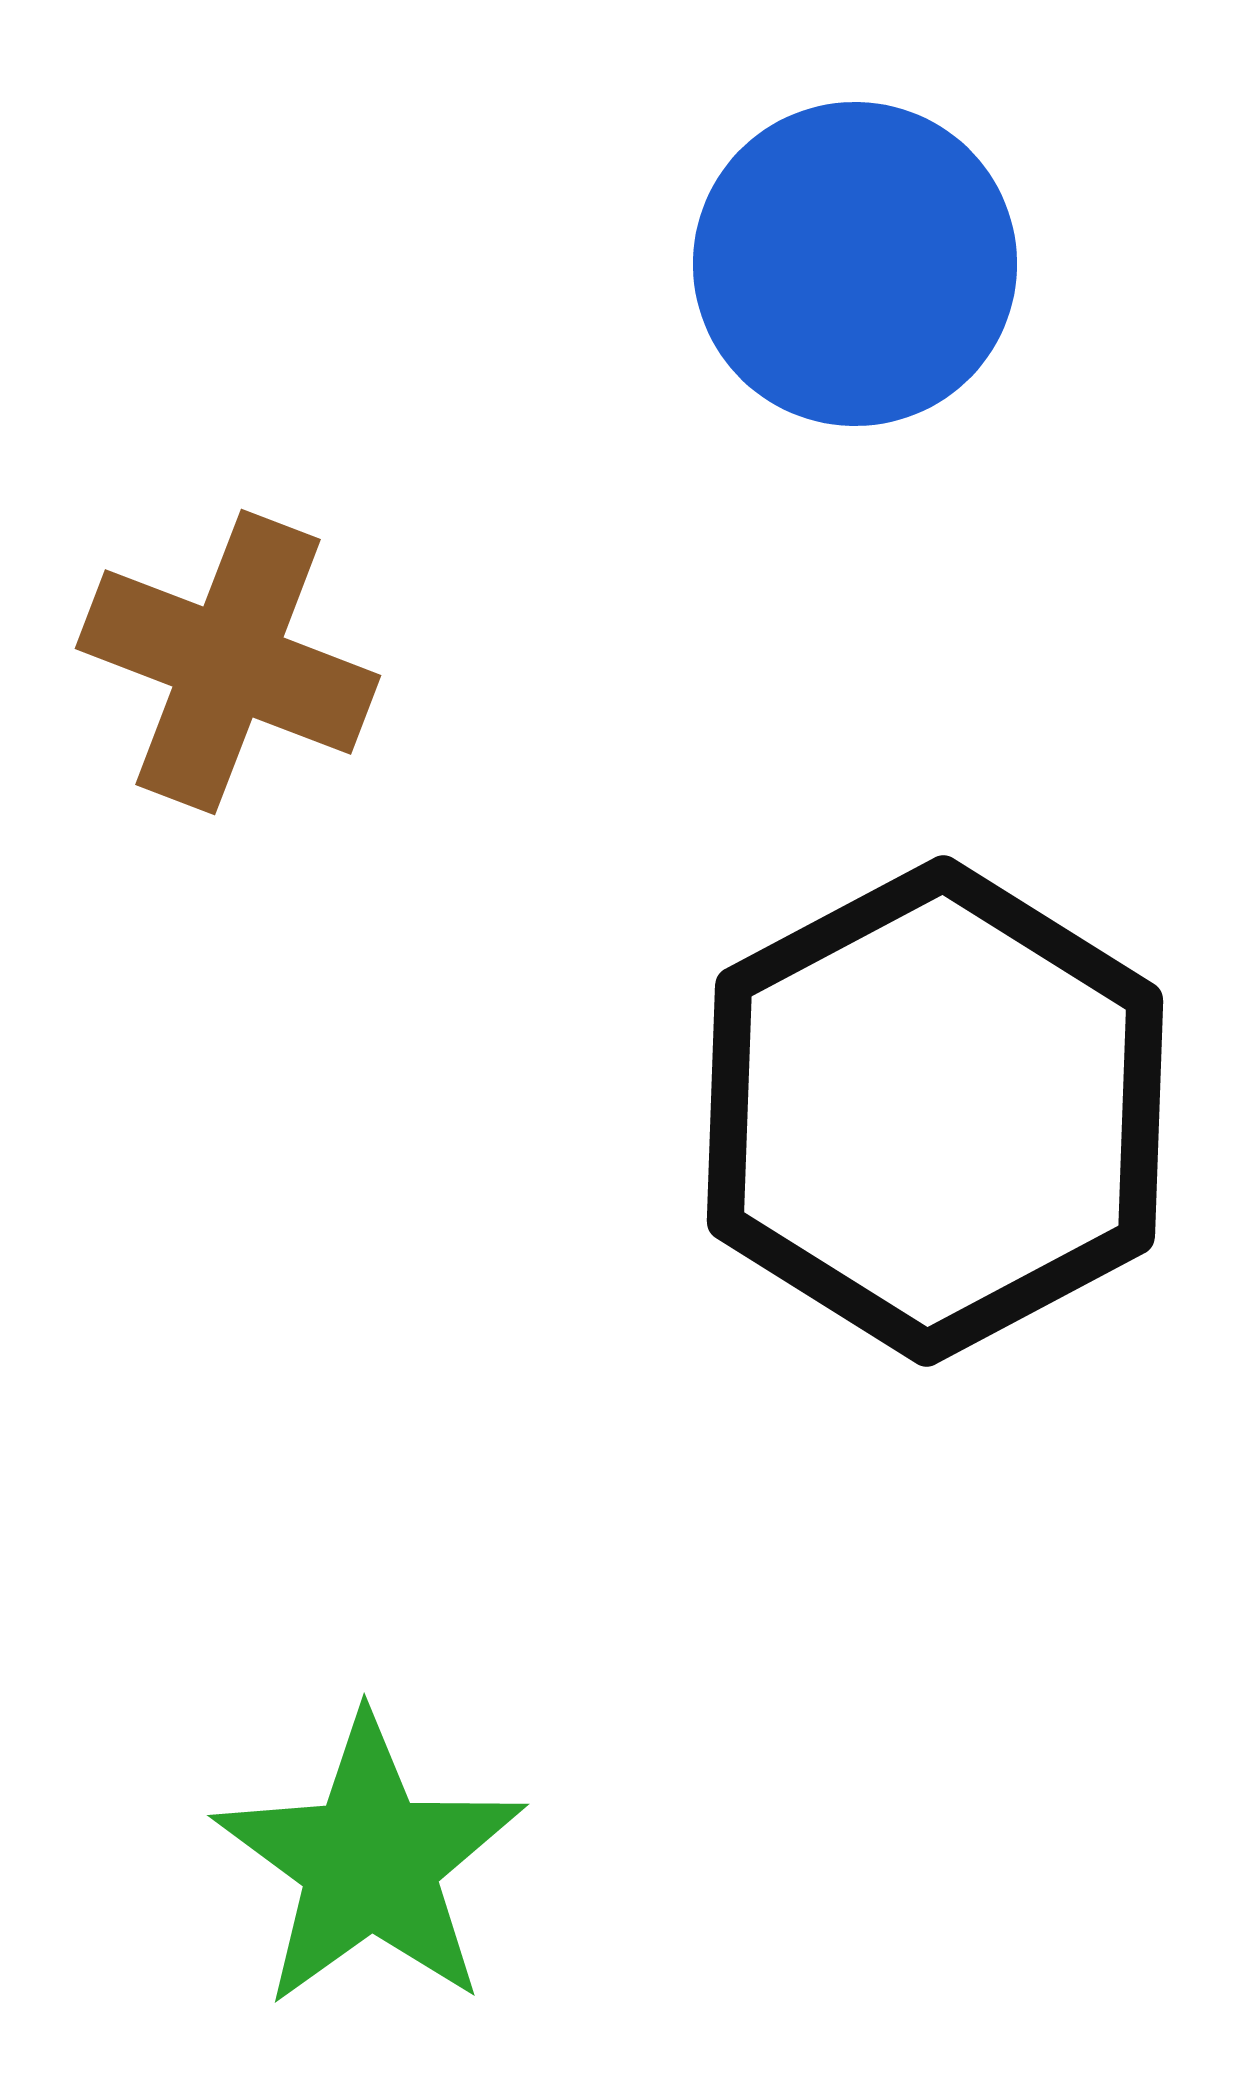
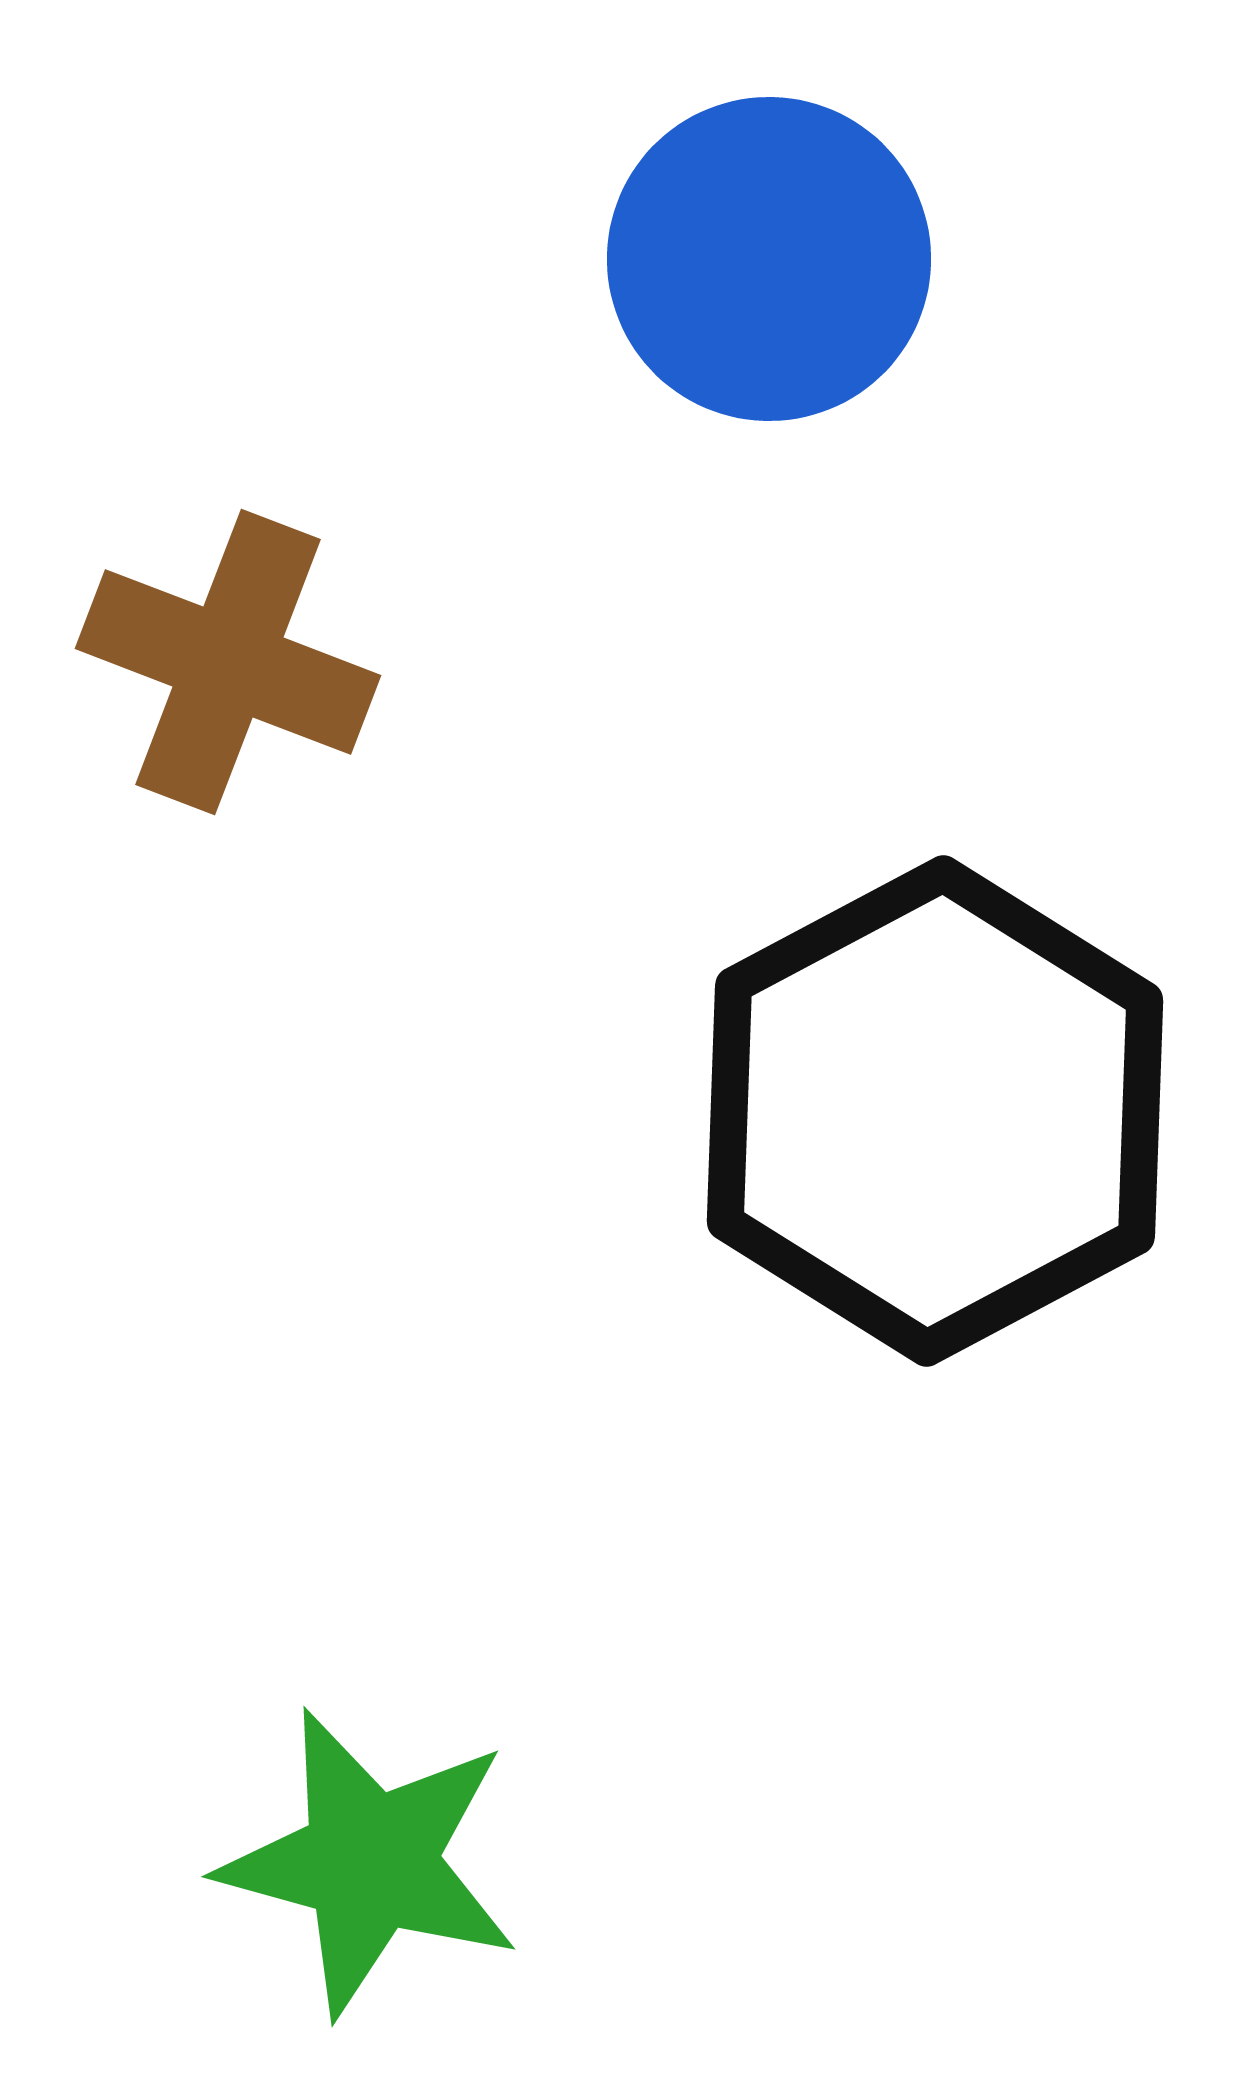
blue circle: moved 86 px left, 5 px up
green star: rotated 21 degrees counterclockwise
